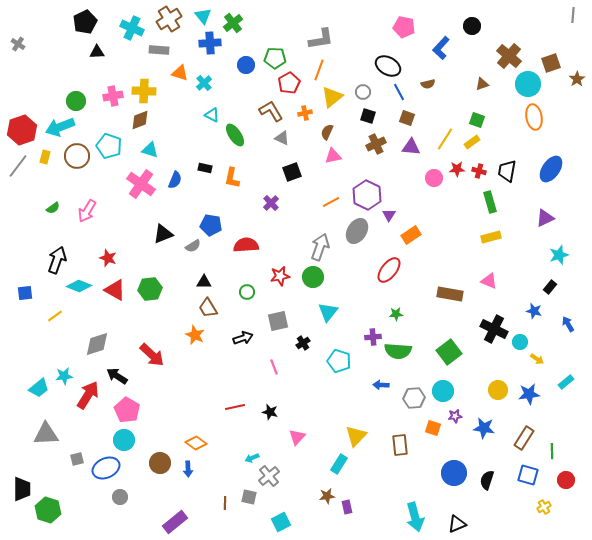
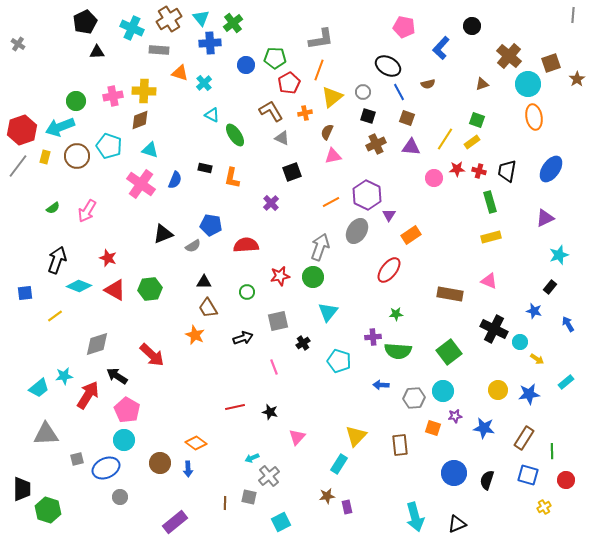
cyan triangle at (203, 16): moved 2 px left, 2 px down
